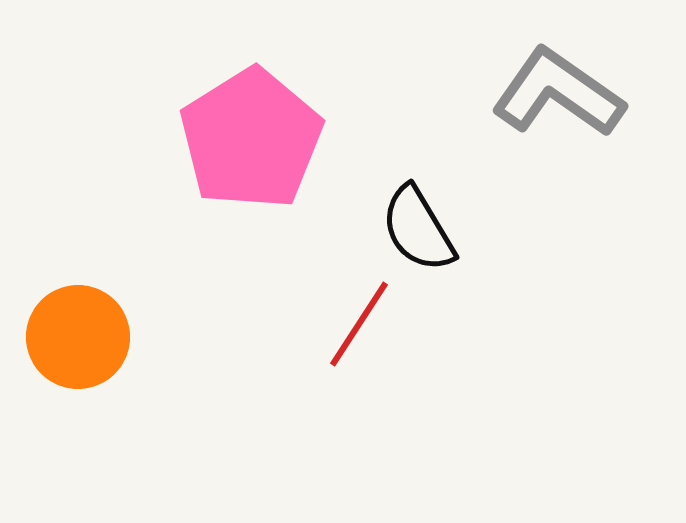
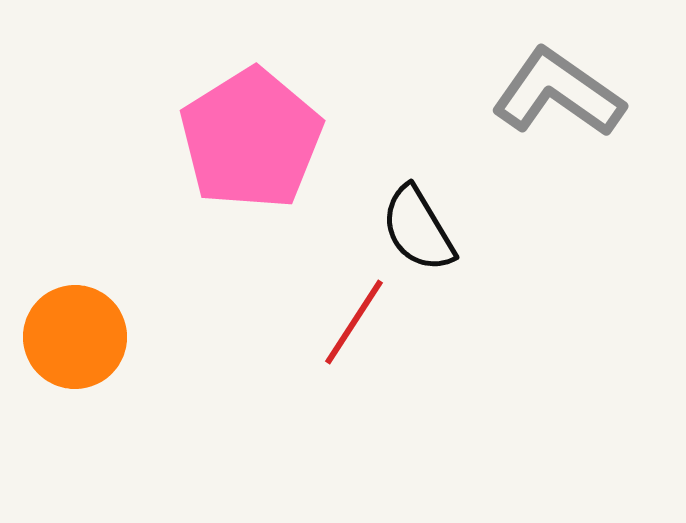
red line: moved 5 px left, 2 px up
orange circle: moved 3 px left
